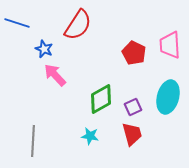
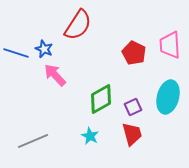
blue line: moved 1 px left, 30 px down
cyan star: rotated 18 degrees clockwise
gray line: rotated 64 degrees clockwise
